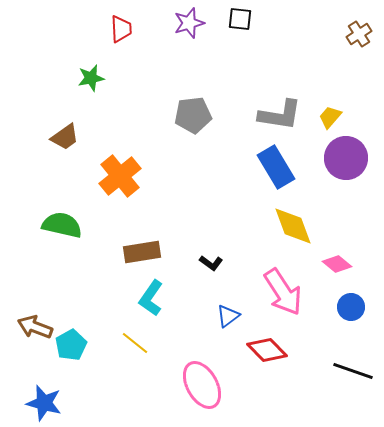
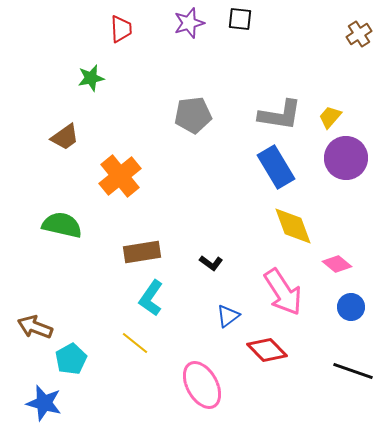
cyan pentagon: moved 14 px down
